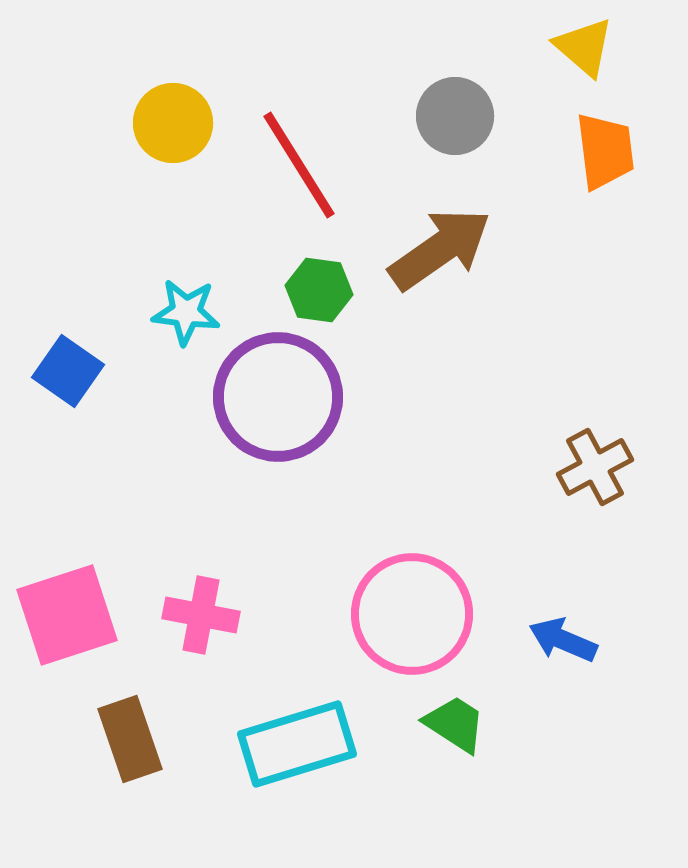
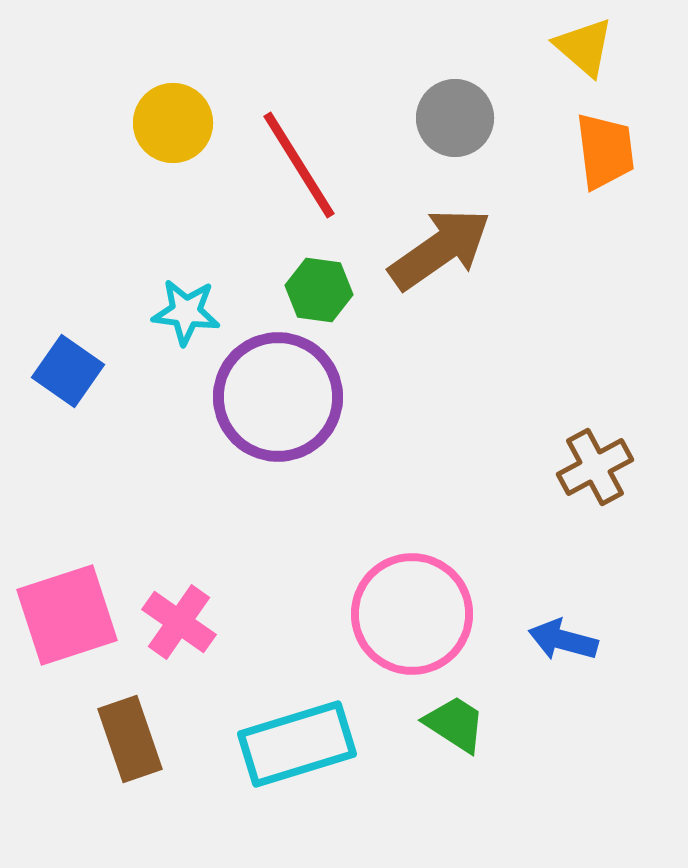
gray circle: moved 2 px down
pink cross: moved 22 px left, 7 px down; rotated 24 degrees clockwise
blue arrow: rotated 8 degrees counterclockwise
